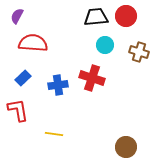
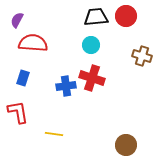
purple semicircle: moved 4 px down
cyan circle: moved 14 px left
brown cross: moved 3 px right, 4 px down
blue rectangle: rotated 28 degrees counterclockwise
blue cross: moved 8 px right, 1 px down
red L-shape: moved 2 px down
brown circle: moved 2 px up
